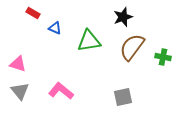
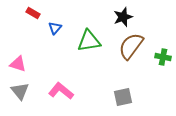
blue triangle: rotated 48 degrees clockwise
brown semicircle: moved 1 px left, 1 px up
